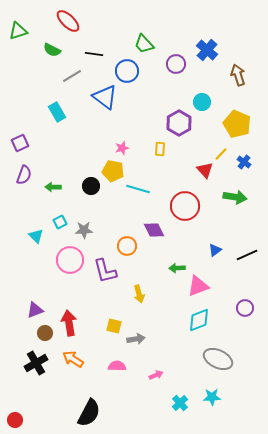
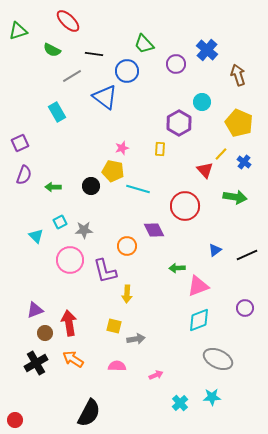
yellow pentagon at (237, 124): moved 2 px right, 1 px up
yellow arrow at (139, 294): moved 12 px left; rotated 18 degrees clockwise
